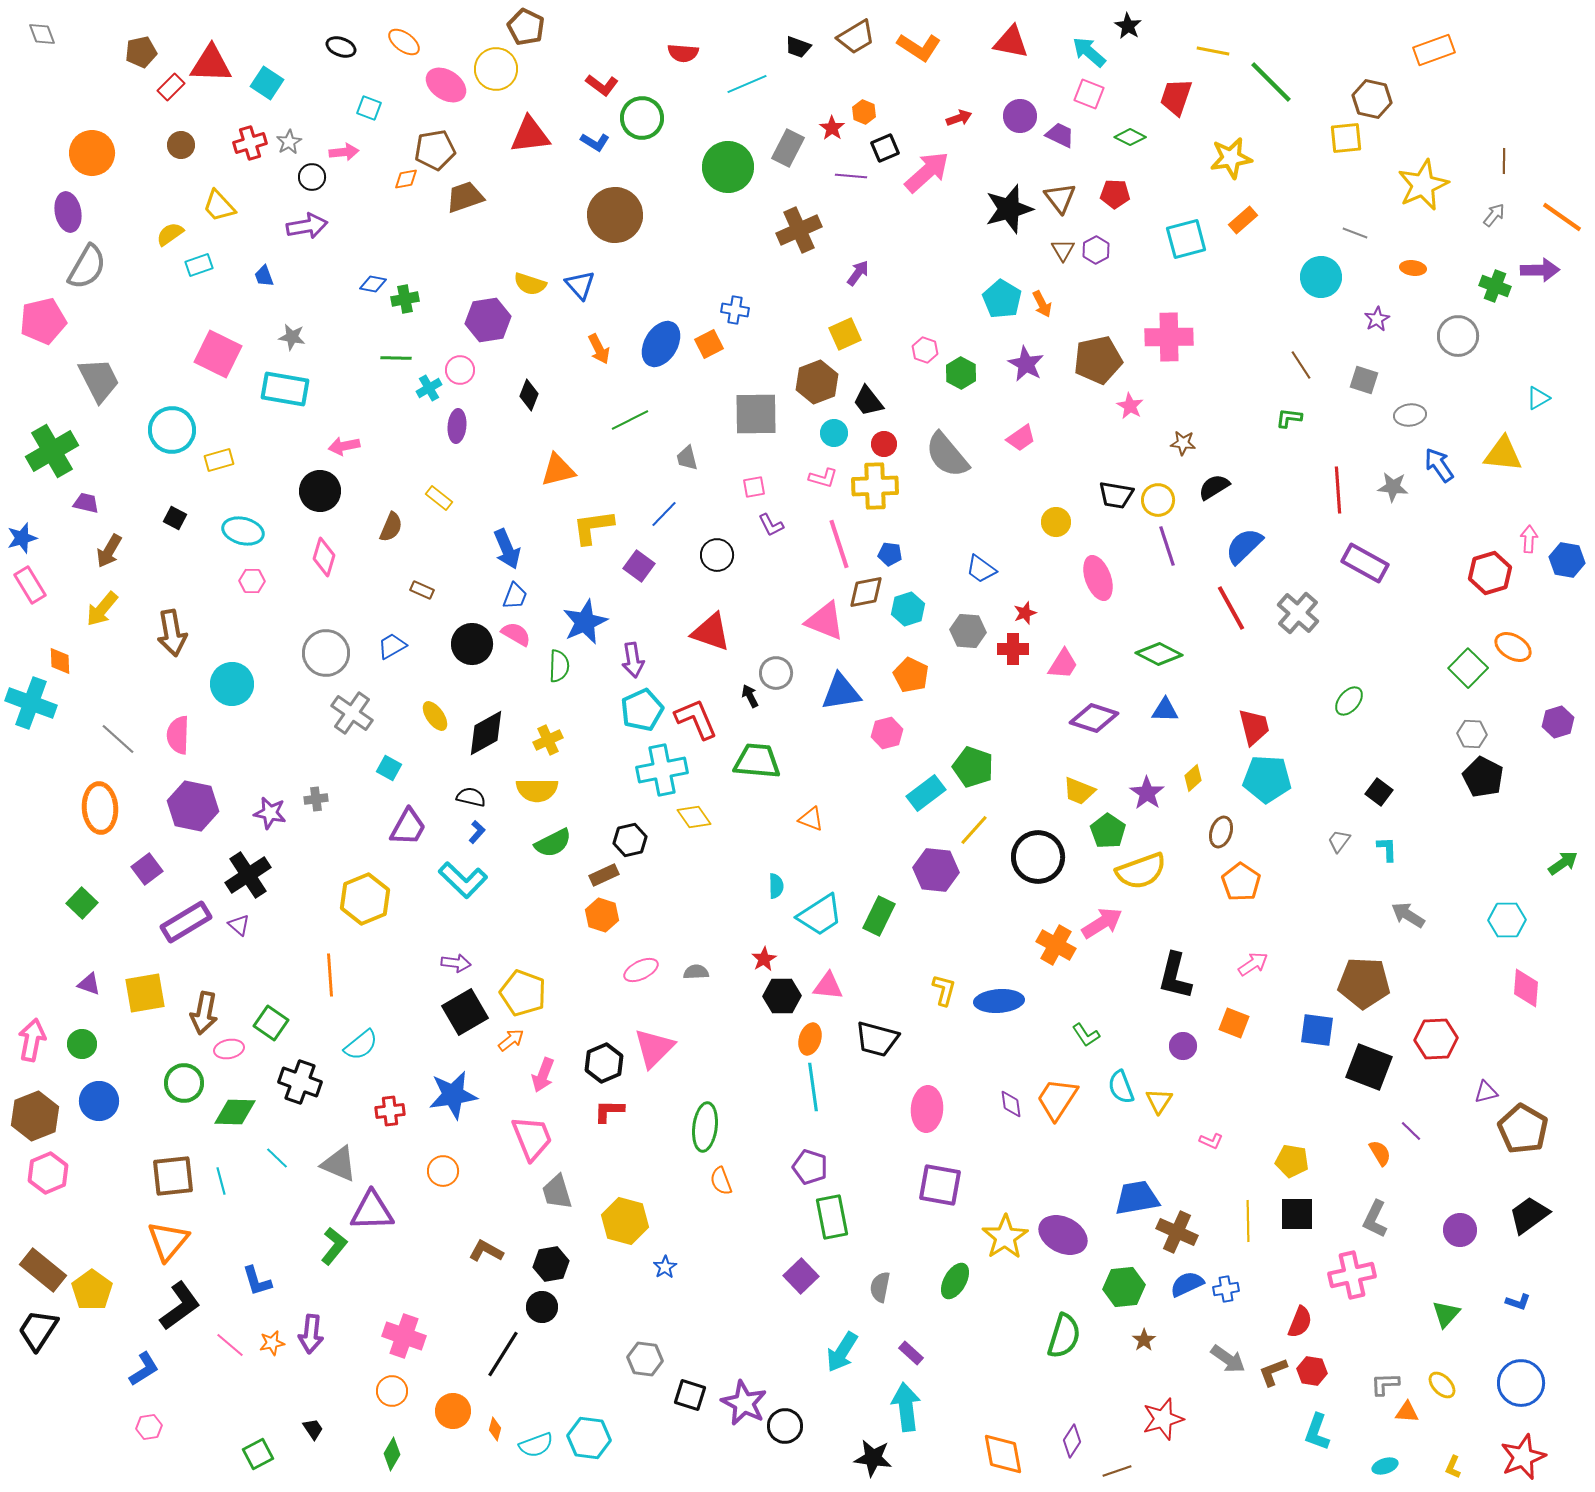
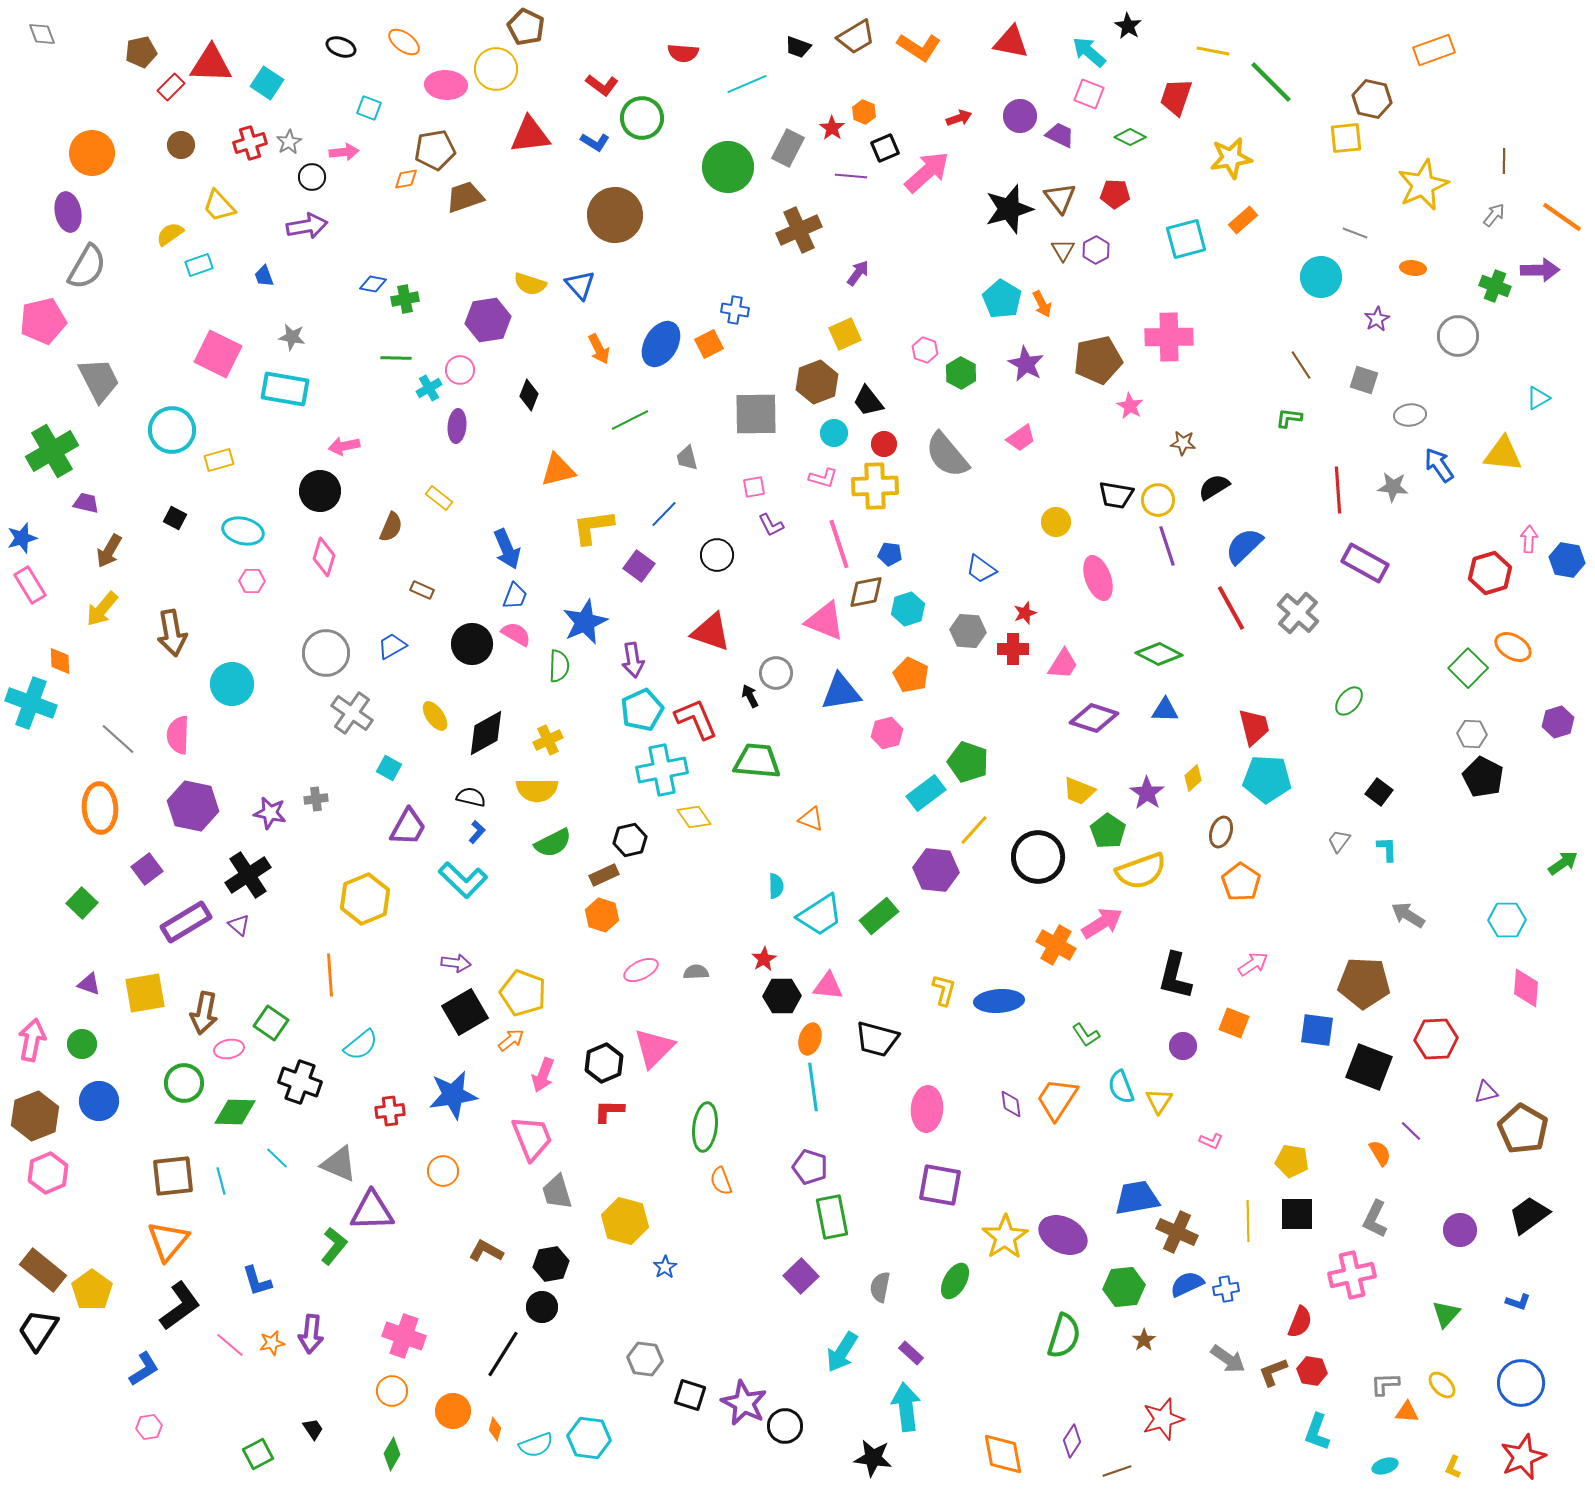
pink ellipse at (446, 85): rotated 30 degrees counterclockwise
green pentagon at (973, 767): moved 5 px left, 5 px up
green rectangle at (879, 916): rotated 24 degrees clockwise
